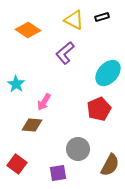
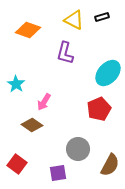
orange diamond: rotated 15 degrees counterclockwise
purple L-shape: rotated 35 degrees counterclockwise
brown diamond: rotated 30 degrees clockwise
